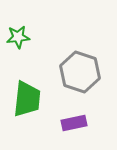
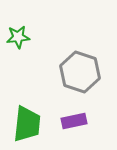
green trapezoid: moved 25 px down
purple rectangle: moved 2 px up
